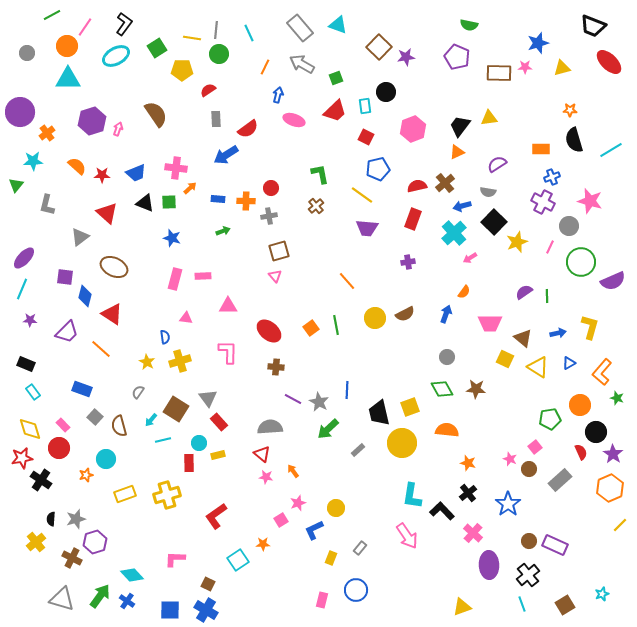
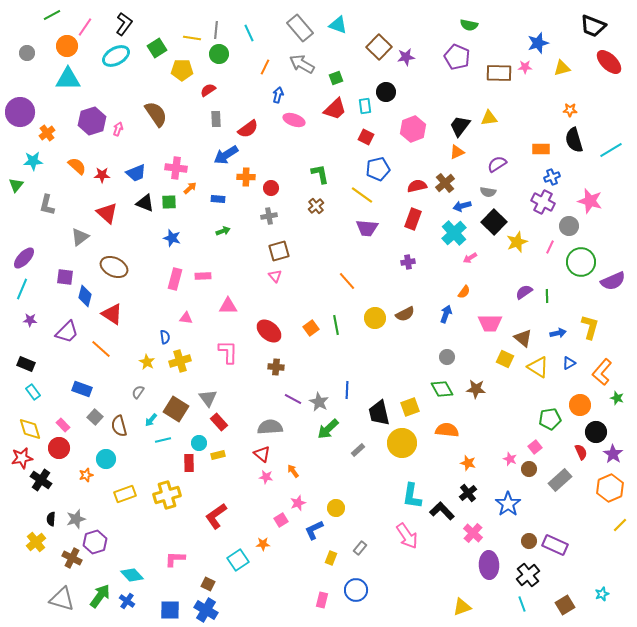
red trapezoid at (335, 111): moved 2 px up
orange cross at (246, 201): moved 24 px up
